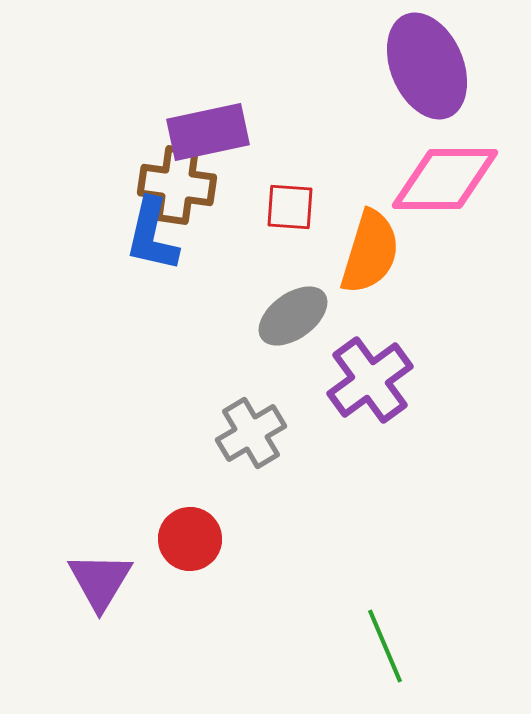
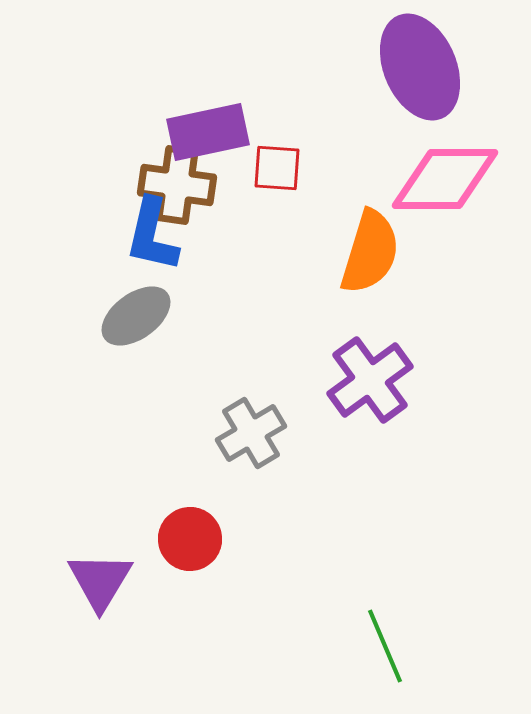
purple ellipse: moved 7 px left, 1 px down
red square: moved 13 px left, 39 px up
gray ellipse: moved 157 px left
